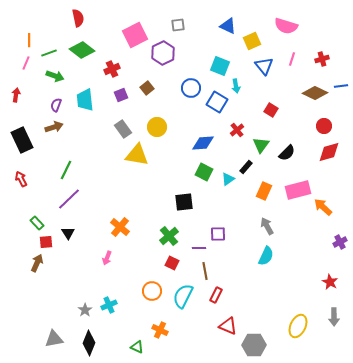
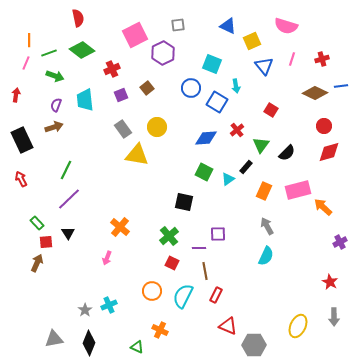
cyan square at (220, 66): moved 8 px left, 2 px up
blue diamond at (203, 143): moved 3 px right, 5 px up
black square at (184, 202): rotated 18 degrees clockwise
